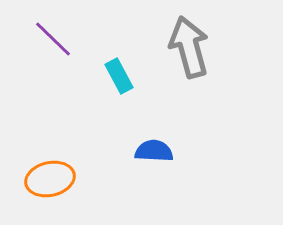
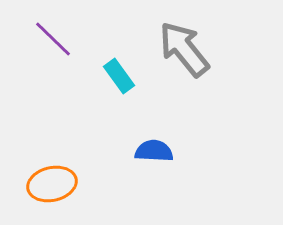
gray arrow: moved 5 px left, 2 px down; rotated 24 degrees counterclockwise
cyan rectangle: rotated 8 degrees counterclockwise
orange ellipse: moved 2 px right, 5 px down
